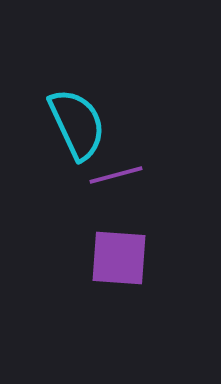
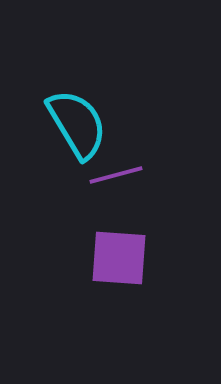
cyan semicircle: rotated 6 degrees counterclockwise
